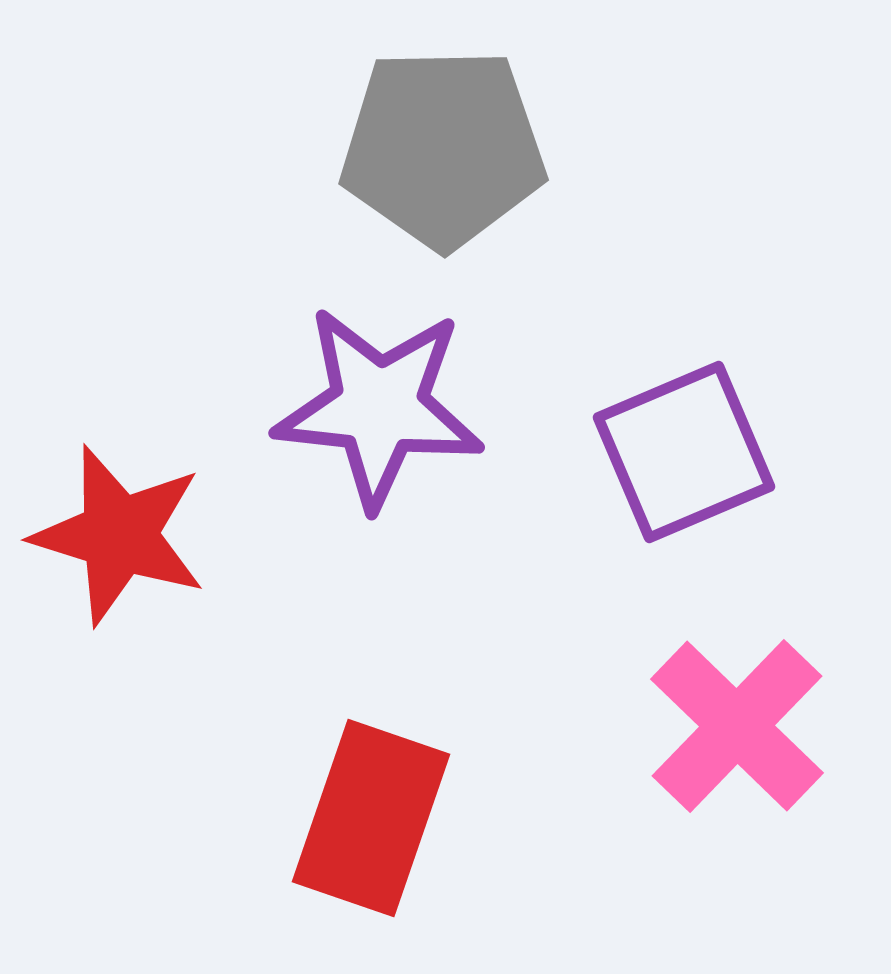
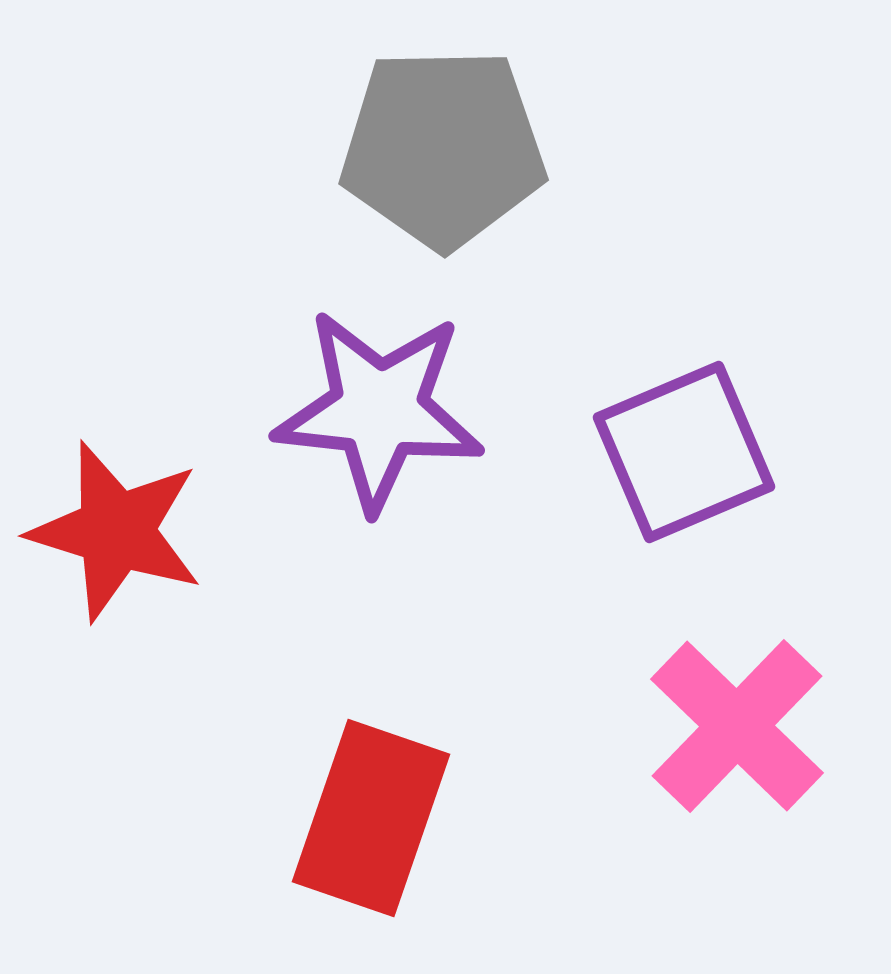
purple star: moved 3 px down
red star: moved 3 px left, 4 px up
